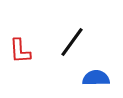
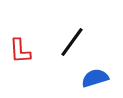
blue semicircle: moved 1 px left; rotated 16 degrees counterclockwise
